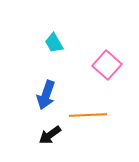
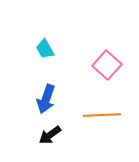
cyan trapezoid: moved 9 px left, 6 px down
blue arrow: moved 4 px down
orange line: moved 14 px right
